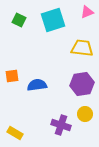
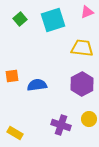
green square: moved 1 px right, 1 px up; rotated 24 degrees clockwise
purple hexagon: rotated 20 degrees counterclockwise
yellow circle: moved 4 px right, 5 px down
